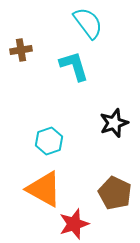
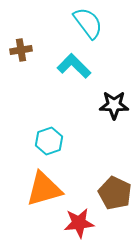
cyan L-shape: rotated 28 degrees counterclockwise
black star: moved 18 px up; rotated 20 degrees clockwise
orange triangle: rotated 45 degrees counterclockwise
red star: moved 5 px right, 1 px up; rotated 12 degrees clockwise
